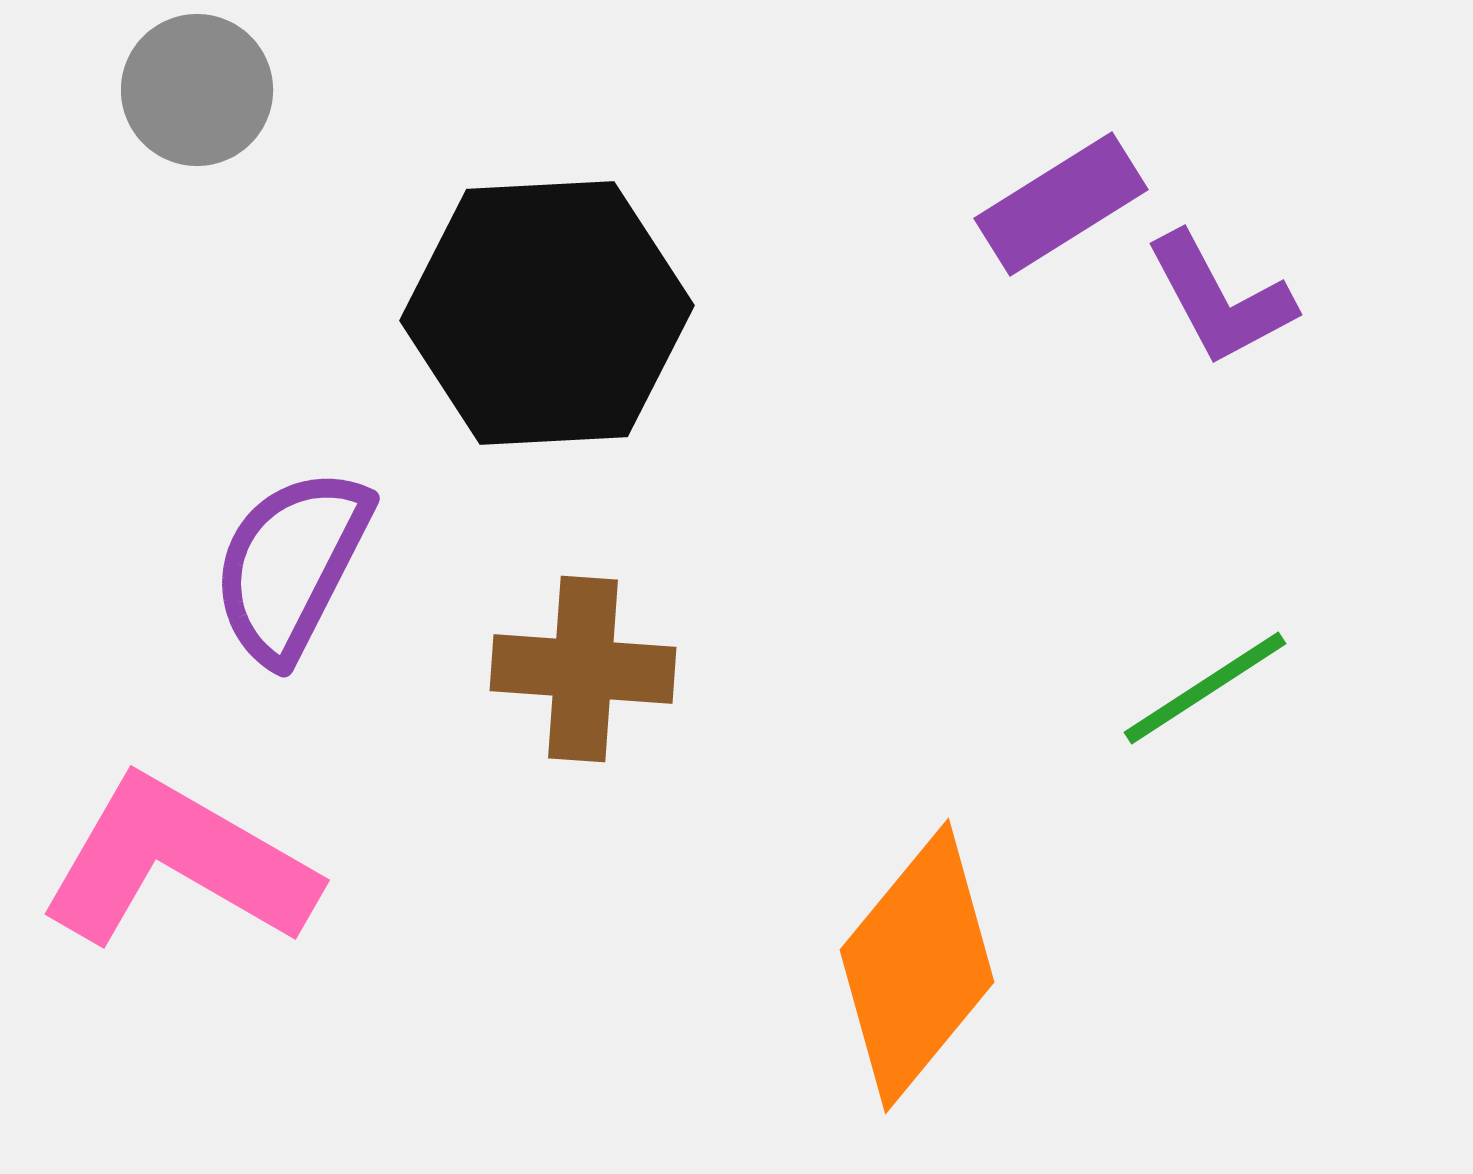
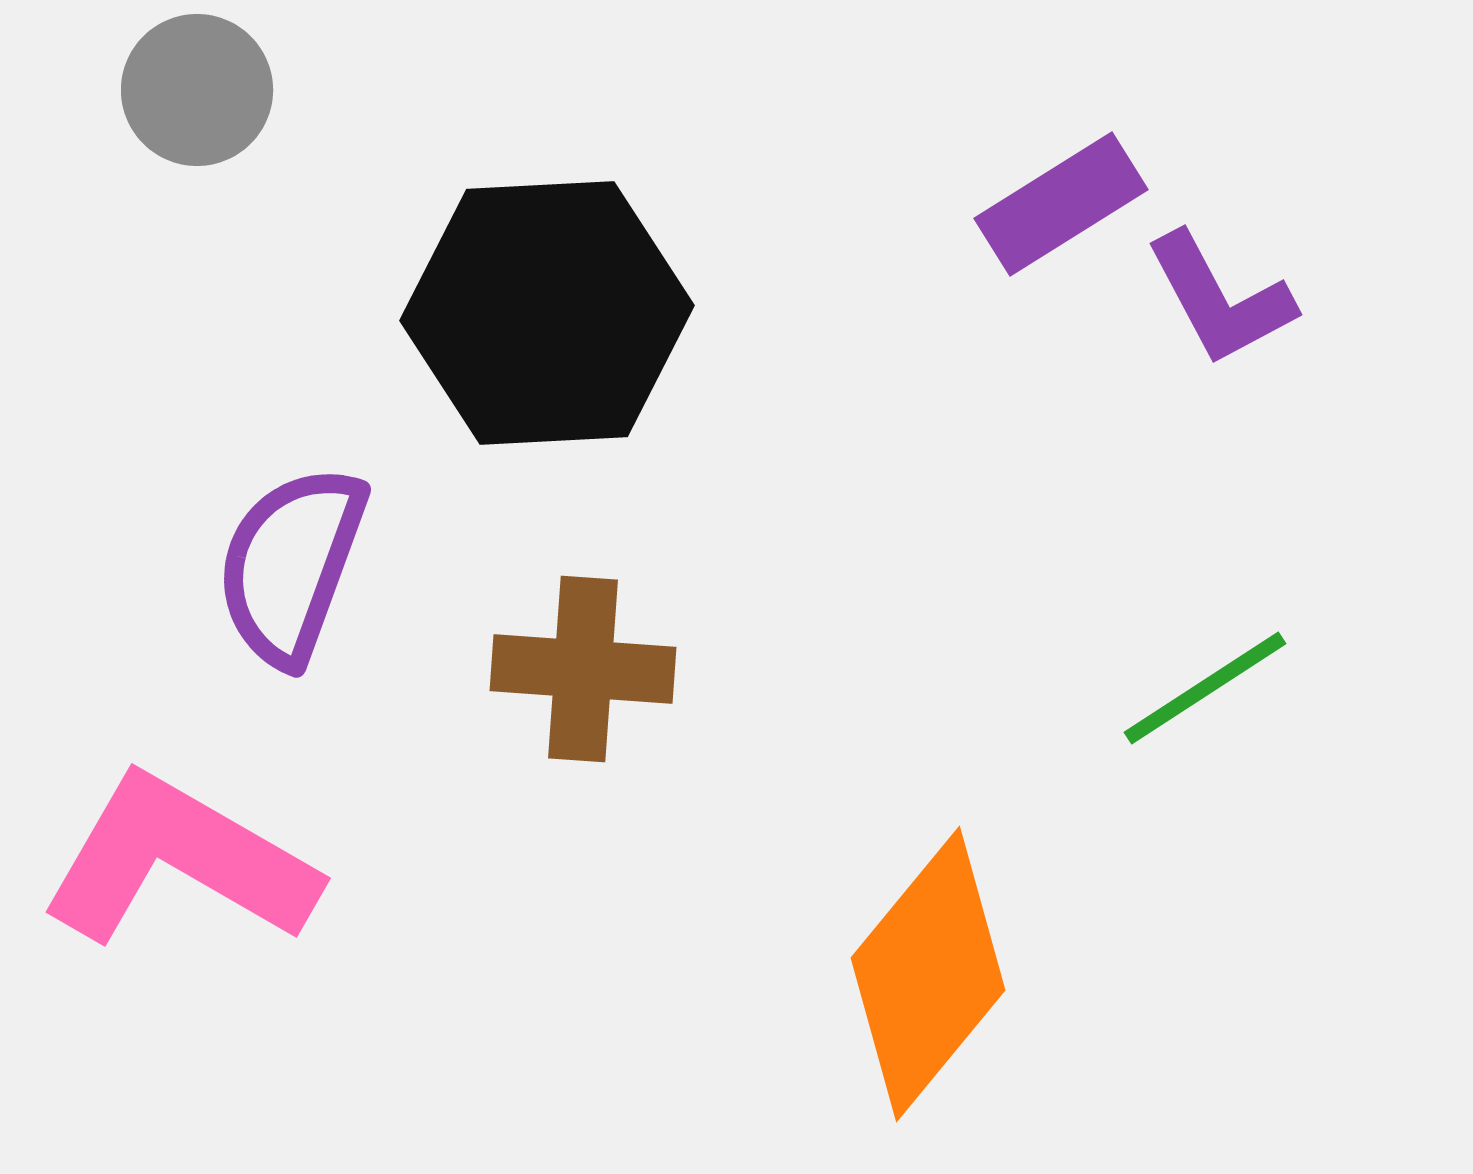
purple semicircle: rotated 7 degrees counterclockwise
pink L-shape: moved 1 px right, 2 px up
orange diamond: moved 11 px right, 8 px down
